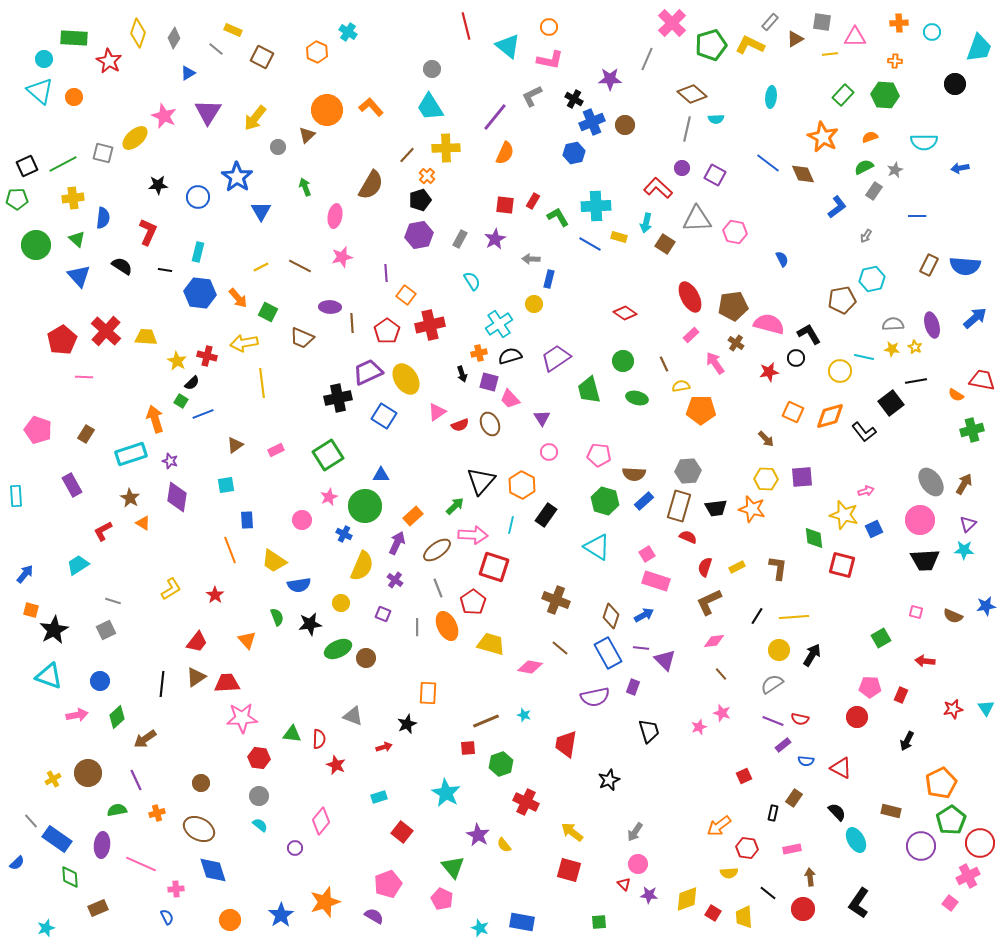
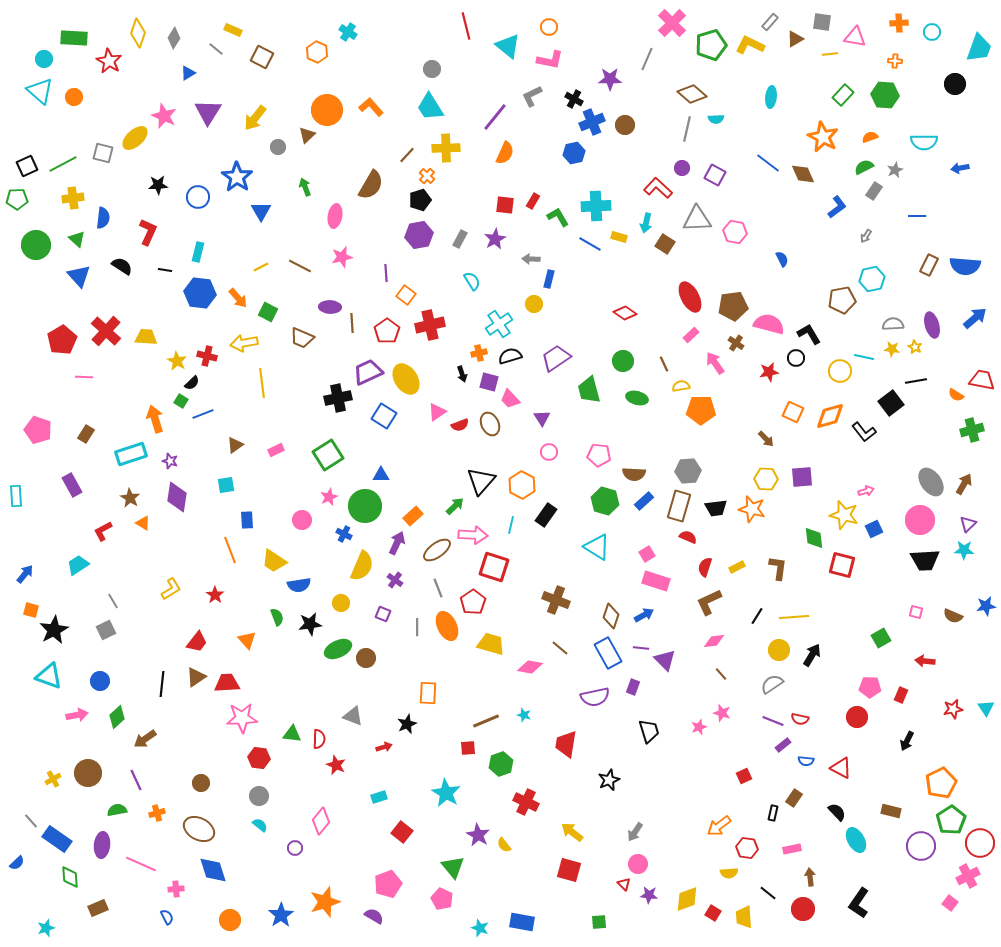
pink triangle at (855, 37): rotated 10 degrees clockwise
gray line at (113, 601): rotated 42 degrees clockwise
